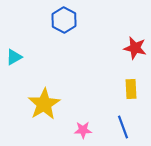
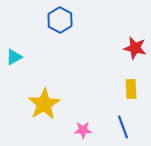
blue hexagon: moved 4 px left
